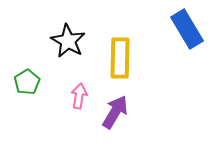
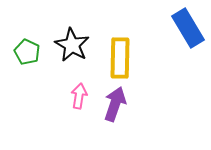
blue rectangle: moved 1 px right, 1 px up
black star: moved 4 px right, 4 px down
green pentagon: moved 30 px up; rotated 15 degrees counterclockwise
purple arrow: moved 8 px up; rotated 12 degrees counterclockwise
